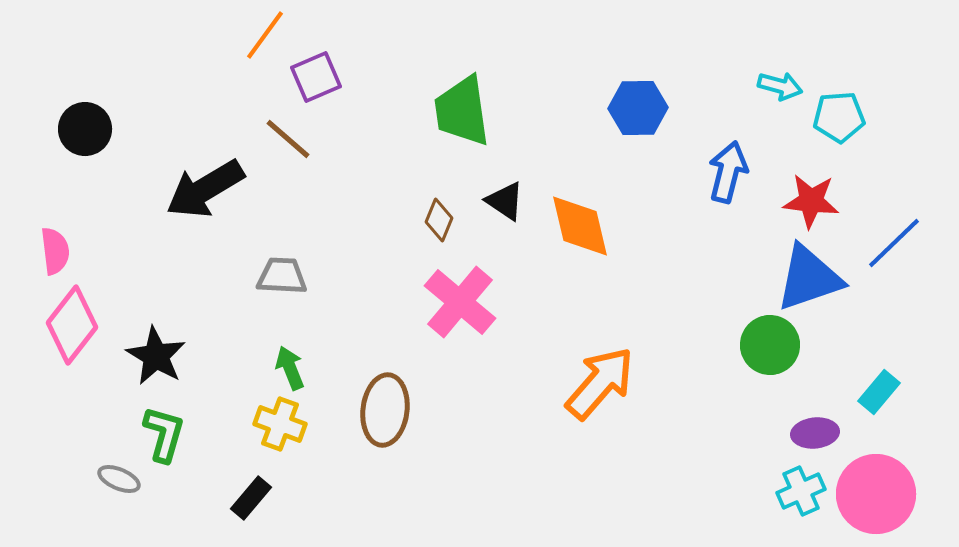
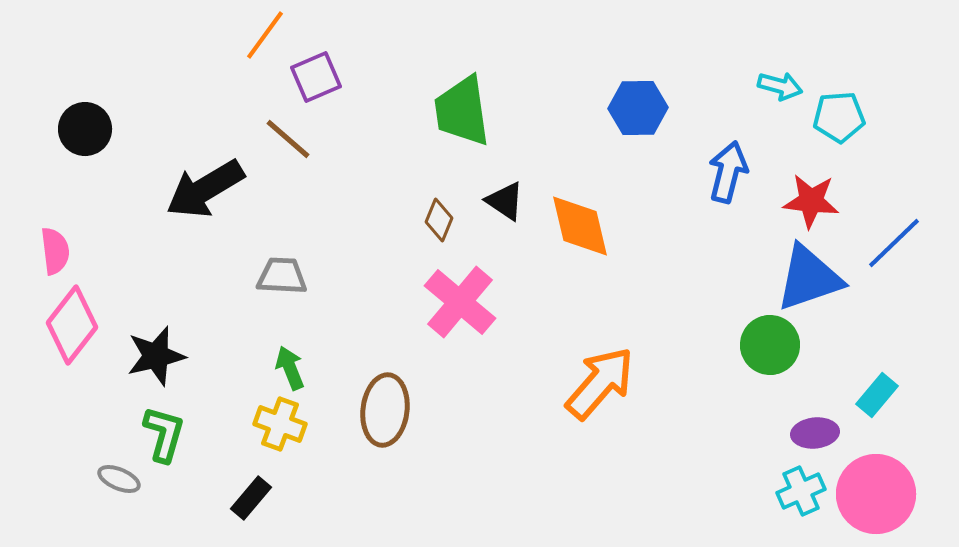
black star: rotated 28 degrees clockwise
cyan rectangle: moved 2 px left, 3 px down
